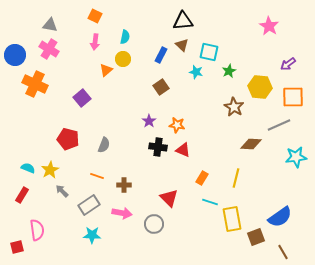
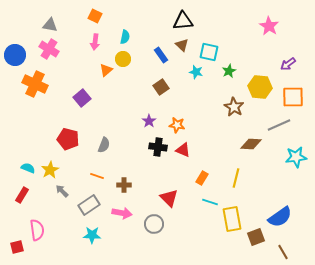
blue rectangle at (161, 55): rotated 63 degrees counterclockwise
